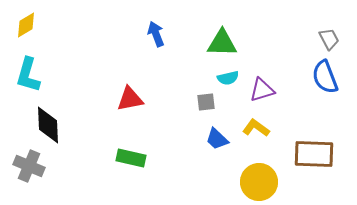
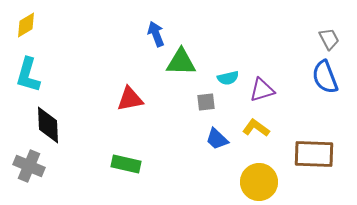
green triangle: moved 41 px left, 19 px down
green rectangle: moved 5 px left, 6 px down
